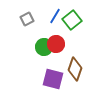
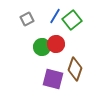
green circle: moved 2 px left
